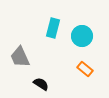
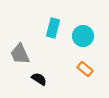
cyan circle: moved 1 px right
gray trapezoid: moved 3 px up
black semicircle: moved 2 px left, 5 px up
